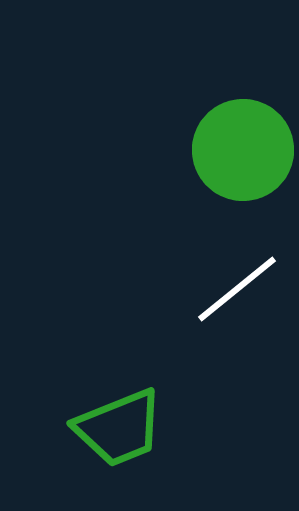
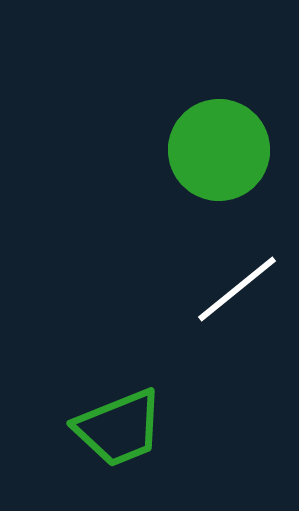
green circle: moved 24 px left
